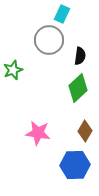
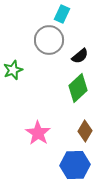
black semicircle: rotated 42 degrees clockwise
pink star: rotated 25 degrees clockwise
